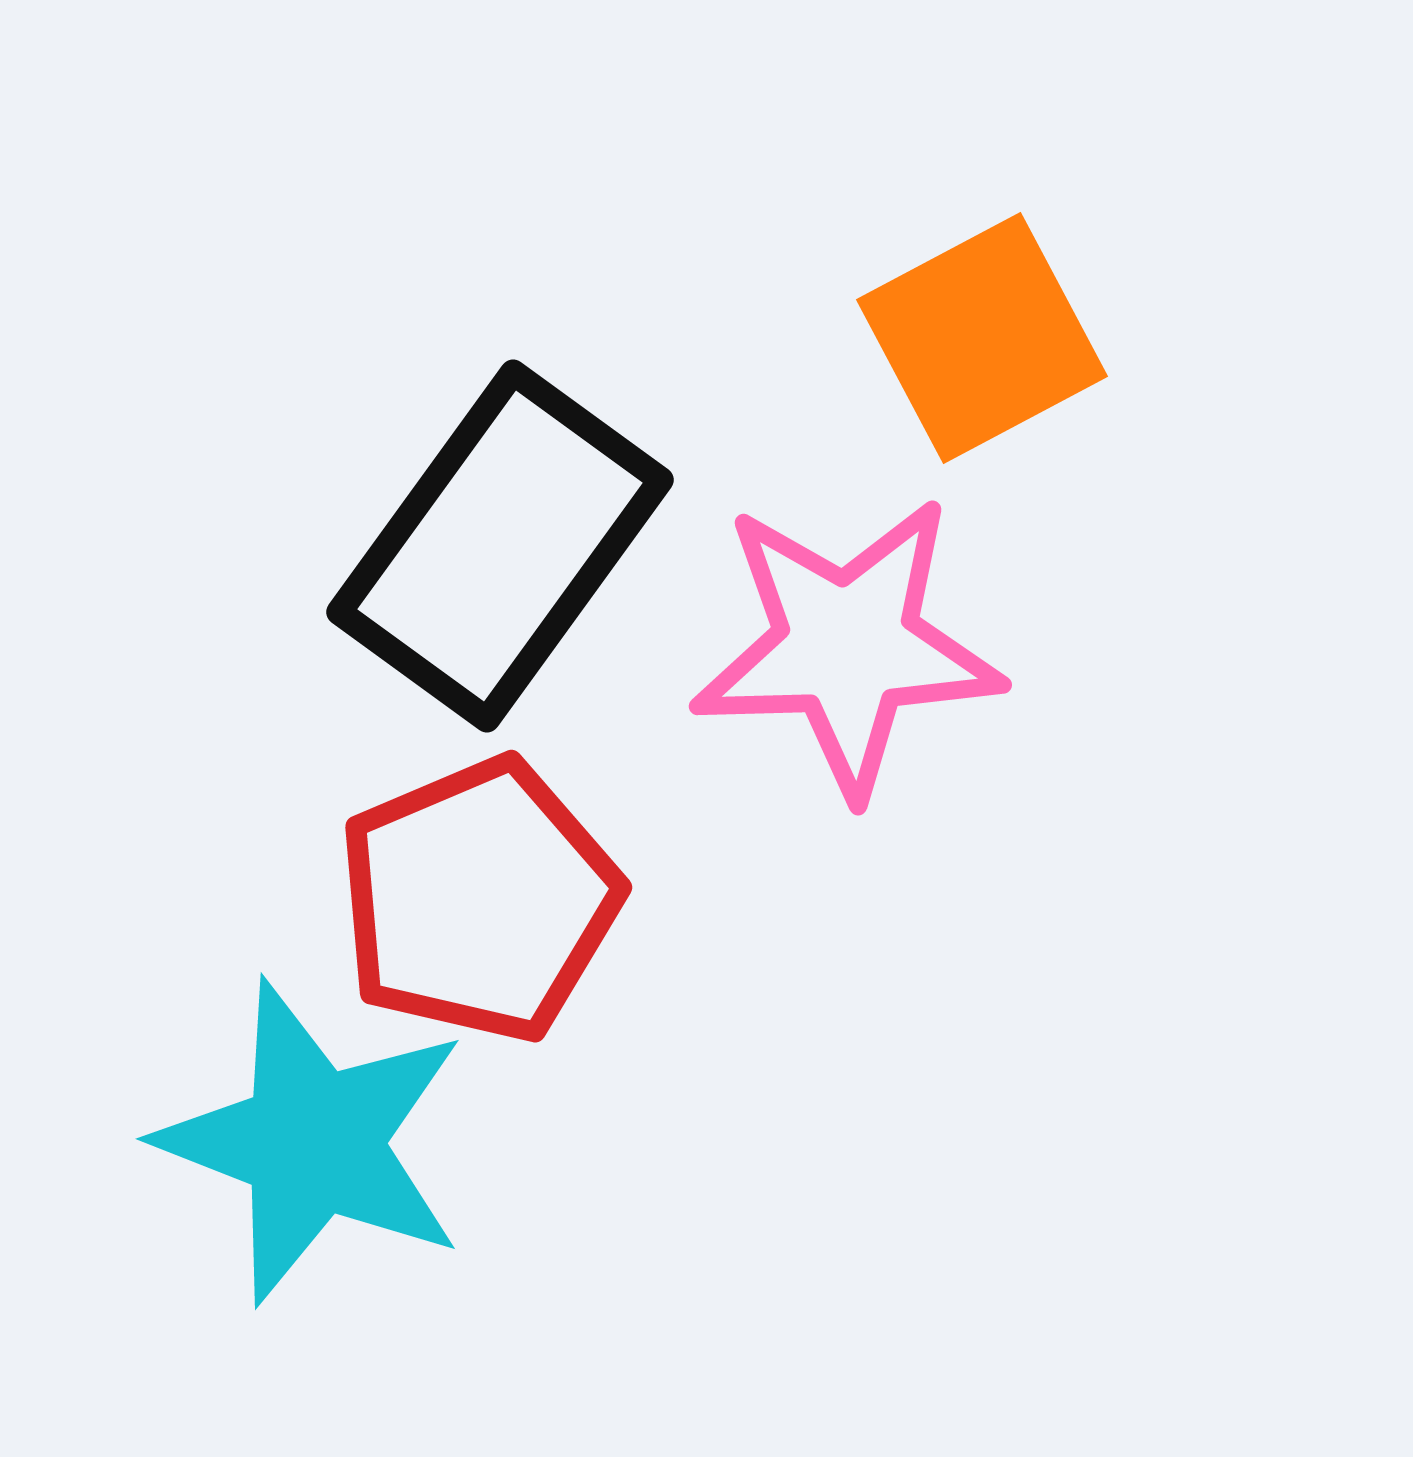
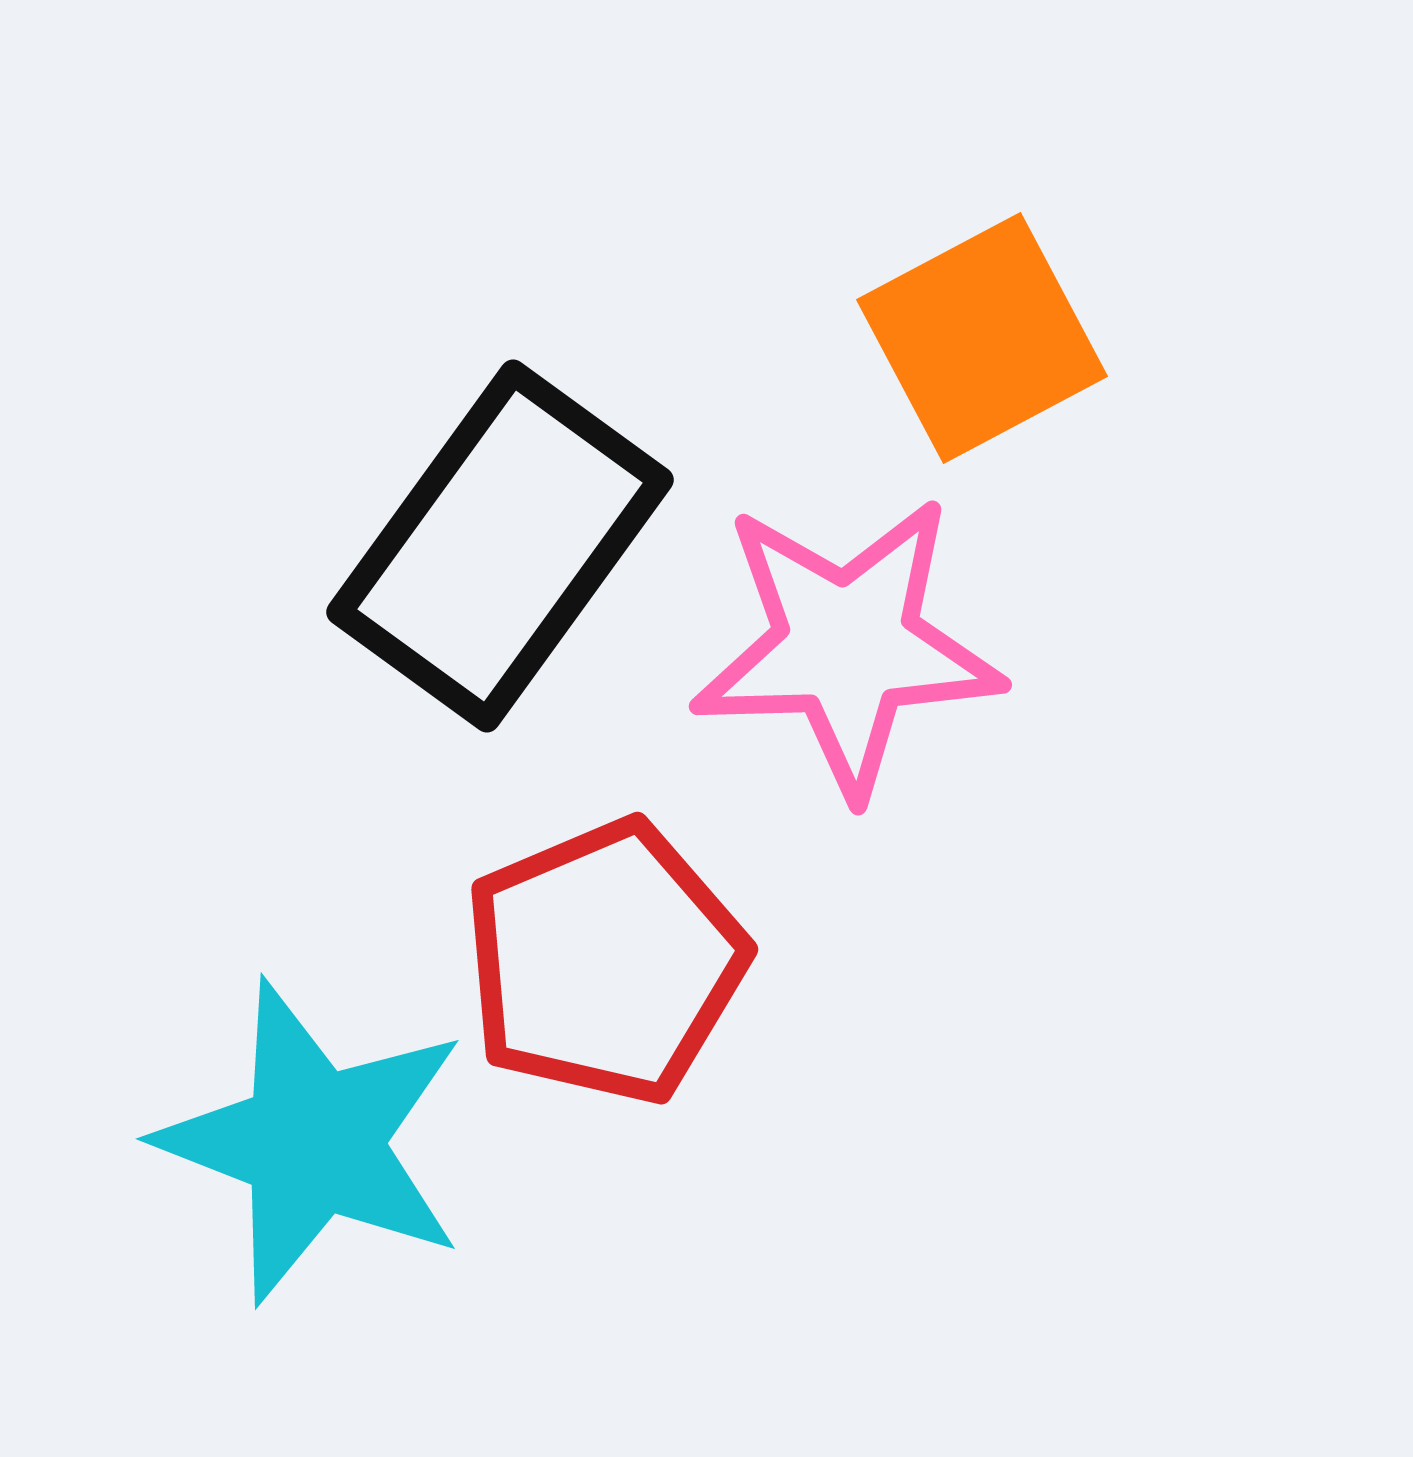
red pentagon: moved 126 px right, 62 px down
